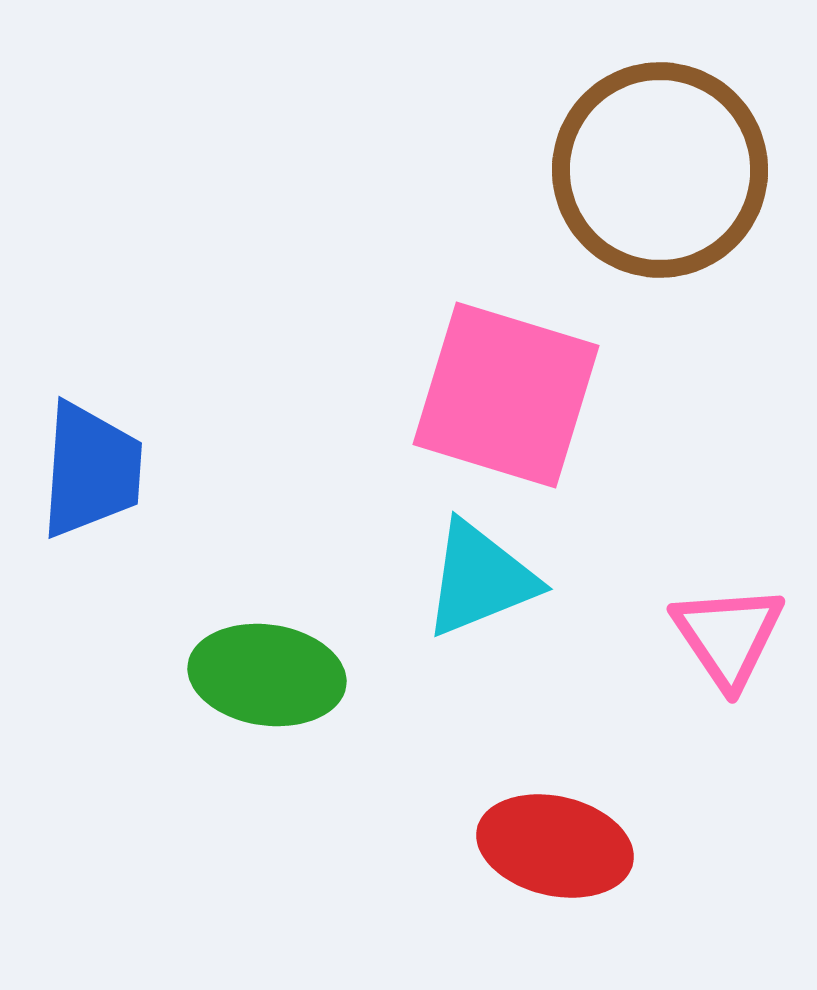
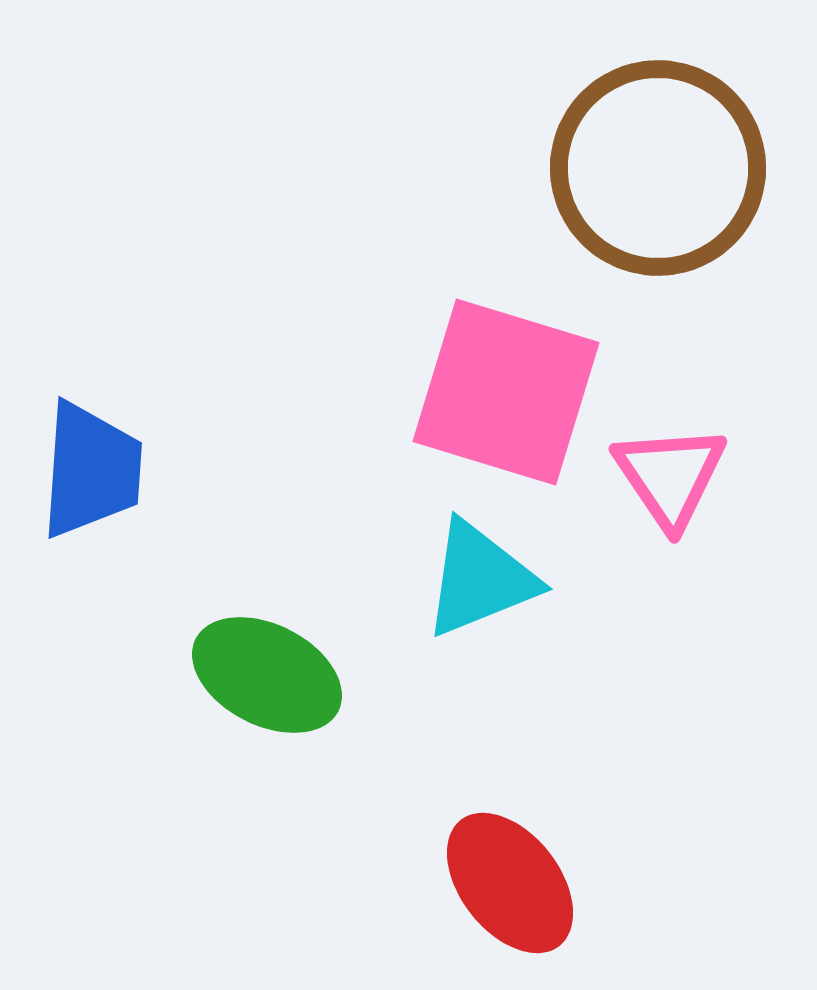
brown circle: moved 2 px left, 2 px up
pink square: moved 3 px up
pink triangle: moved 58 px left, 160 px up
green ellipse: rotated 19 degrees clockwise
red ellipse: moved 45 px left, 37 px down; rotated 39 degrees clockwise
